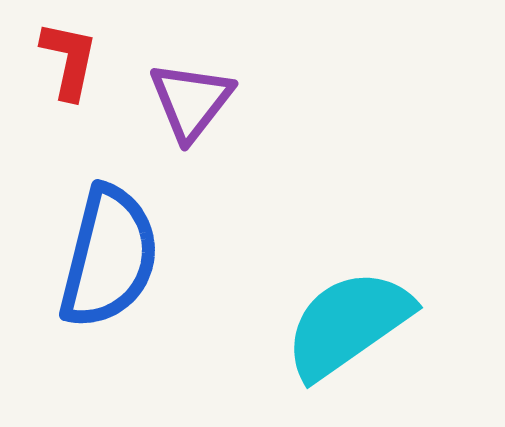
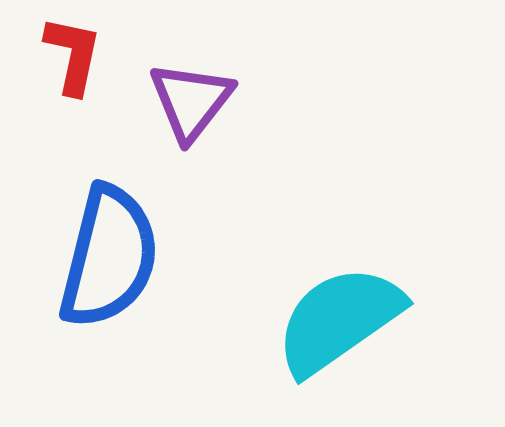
red L-shape: moved 4 px right, 5 px up
cyan semicircle: moved 9 px left, 4 px up
